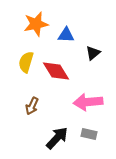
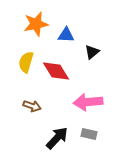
black triangle: moved 1 px left, 1 px up
brown arrow: rotated 96 degrees counterclockwise
